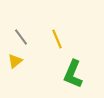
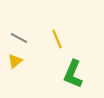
gray line: moved 2 px left, 1 px down; rotated 24 degrees counterclockwise
